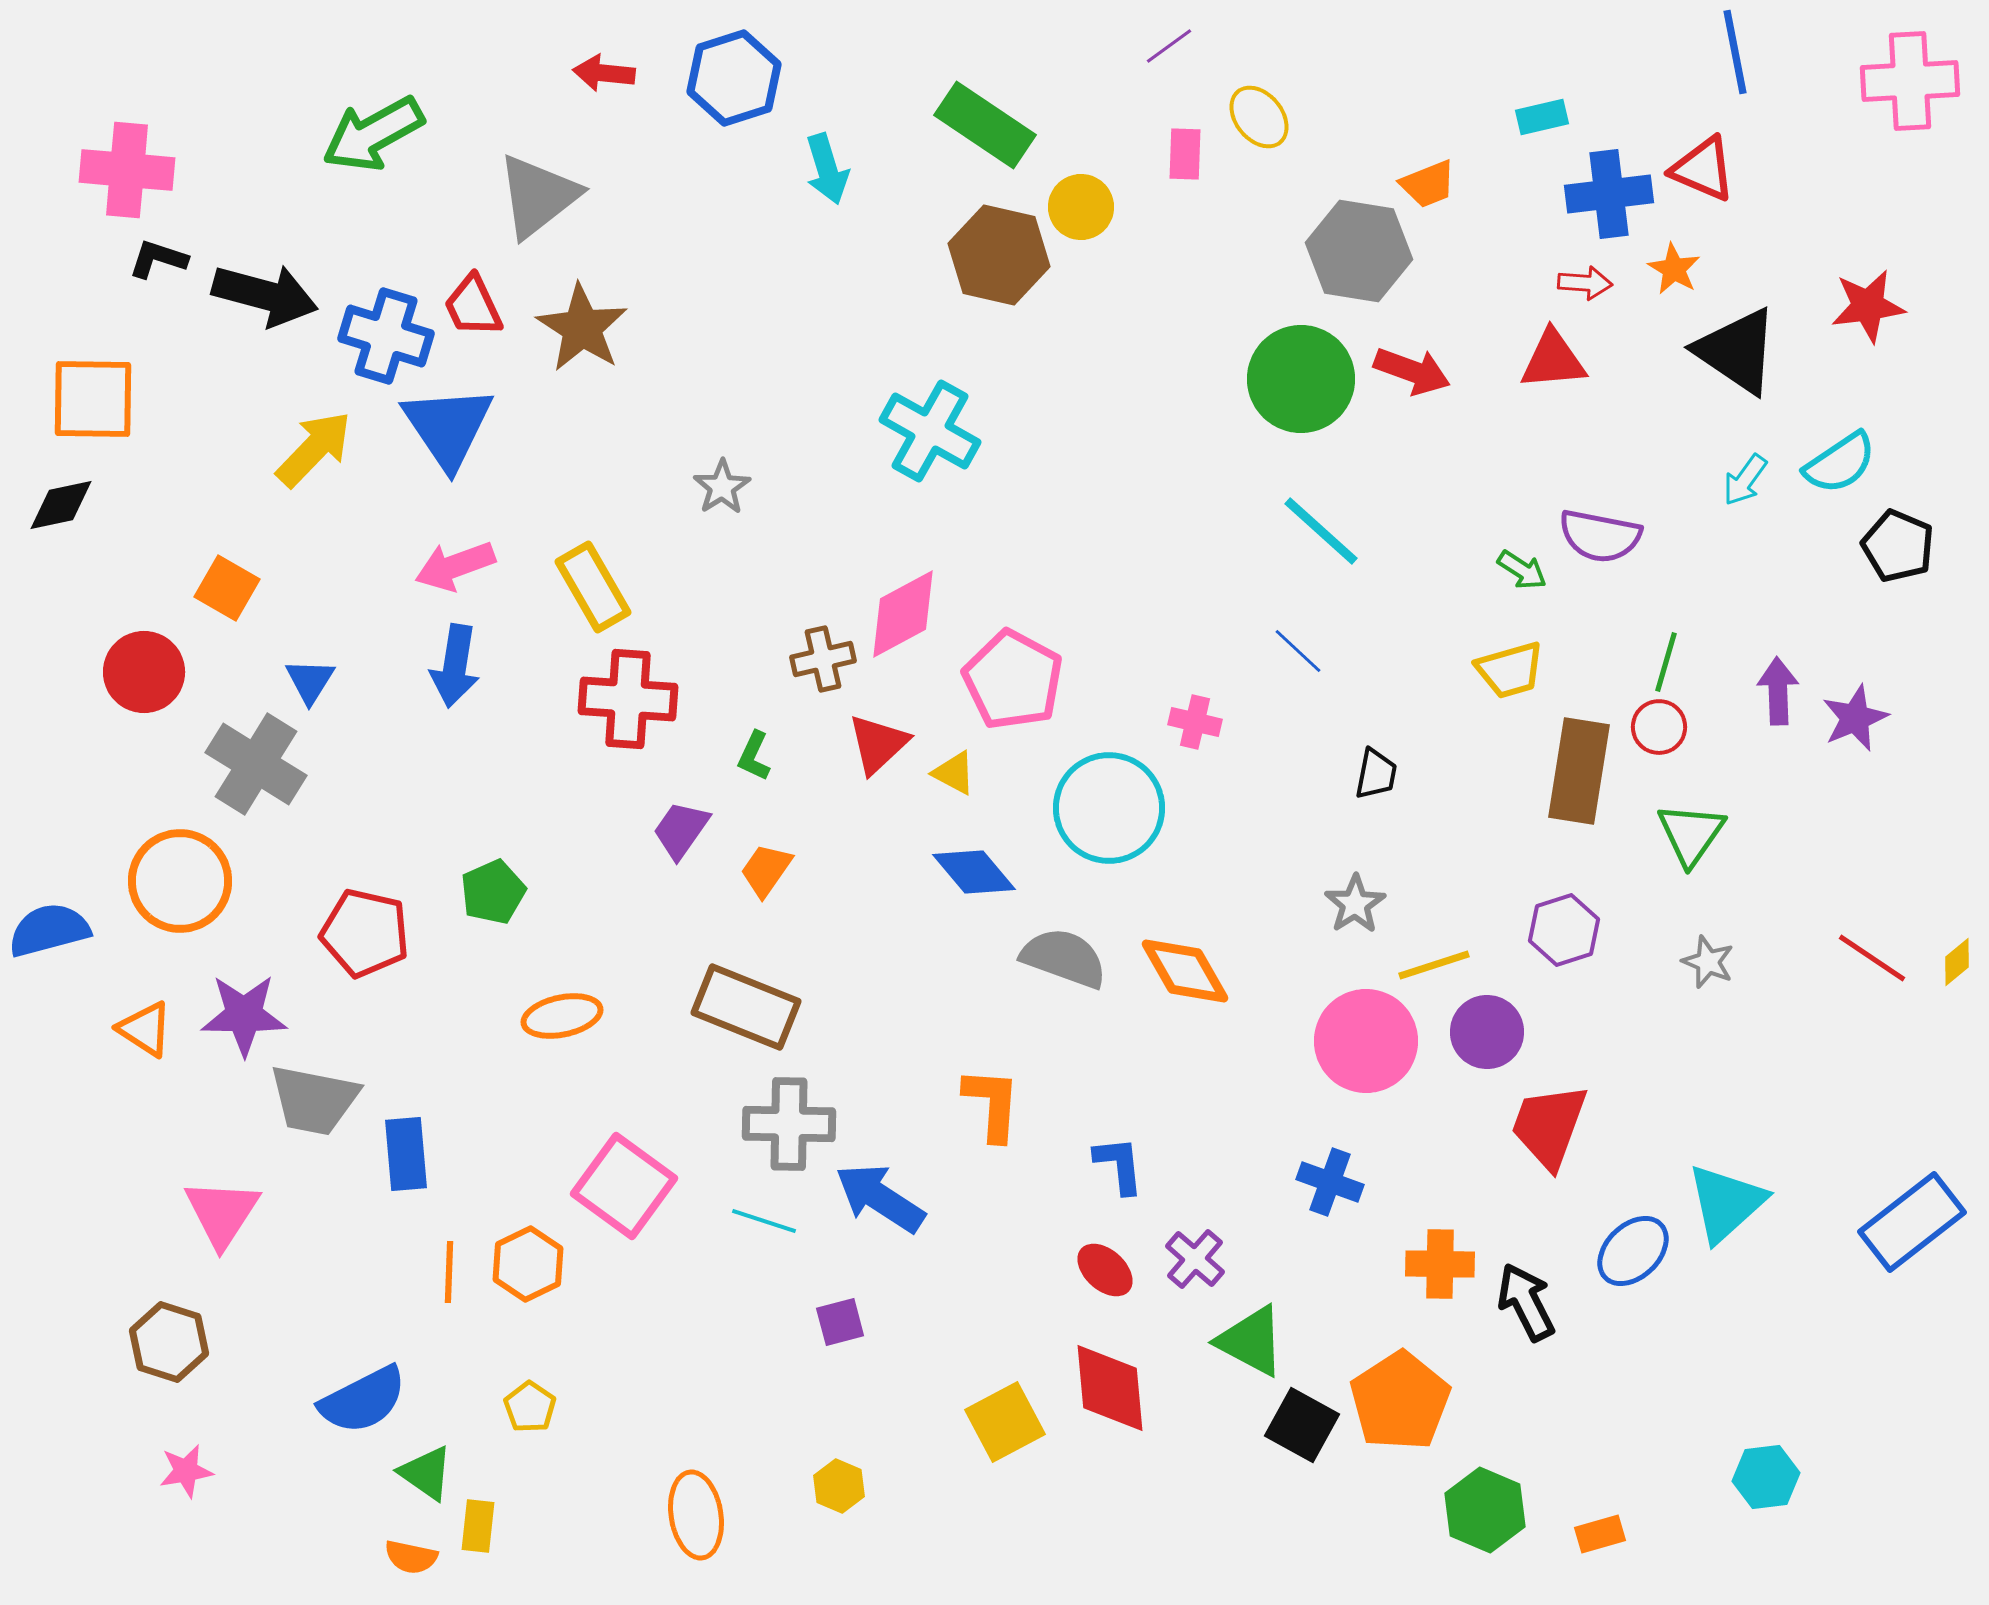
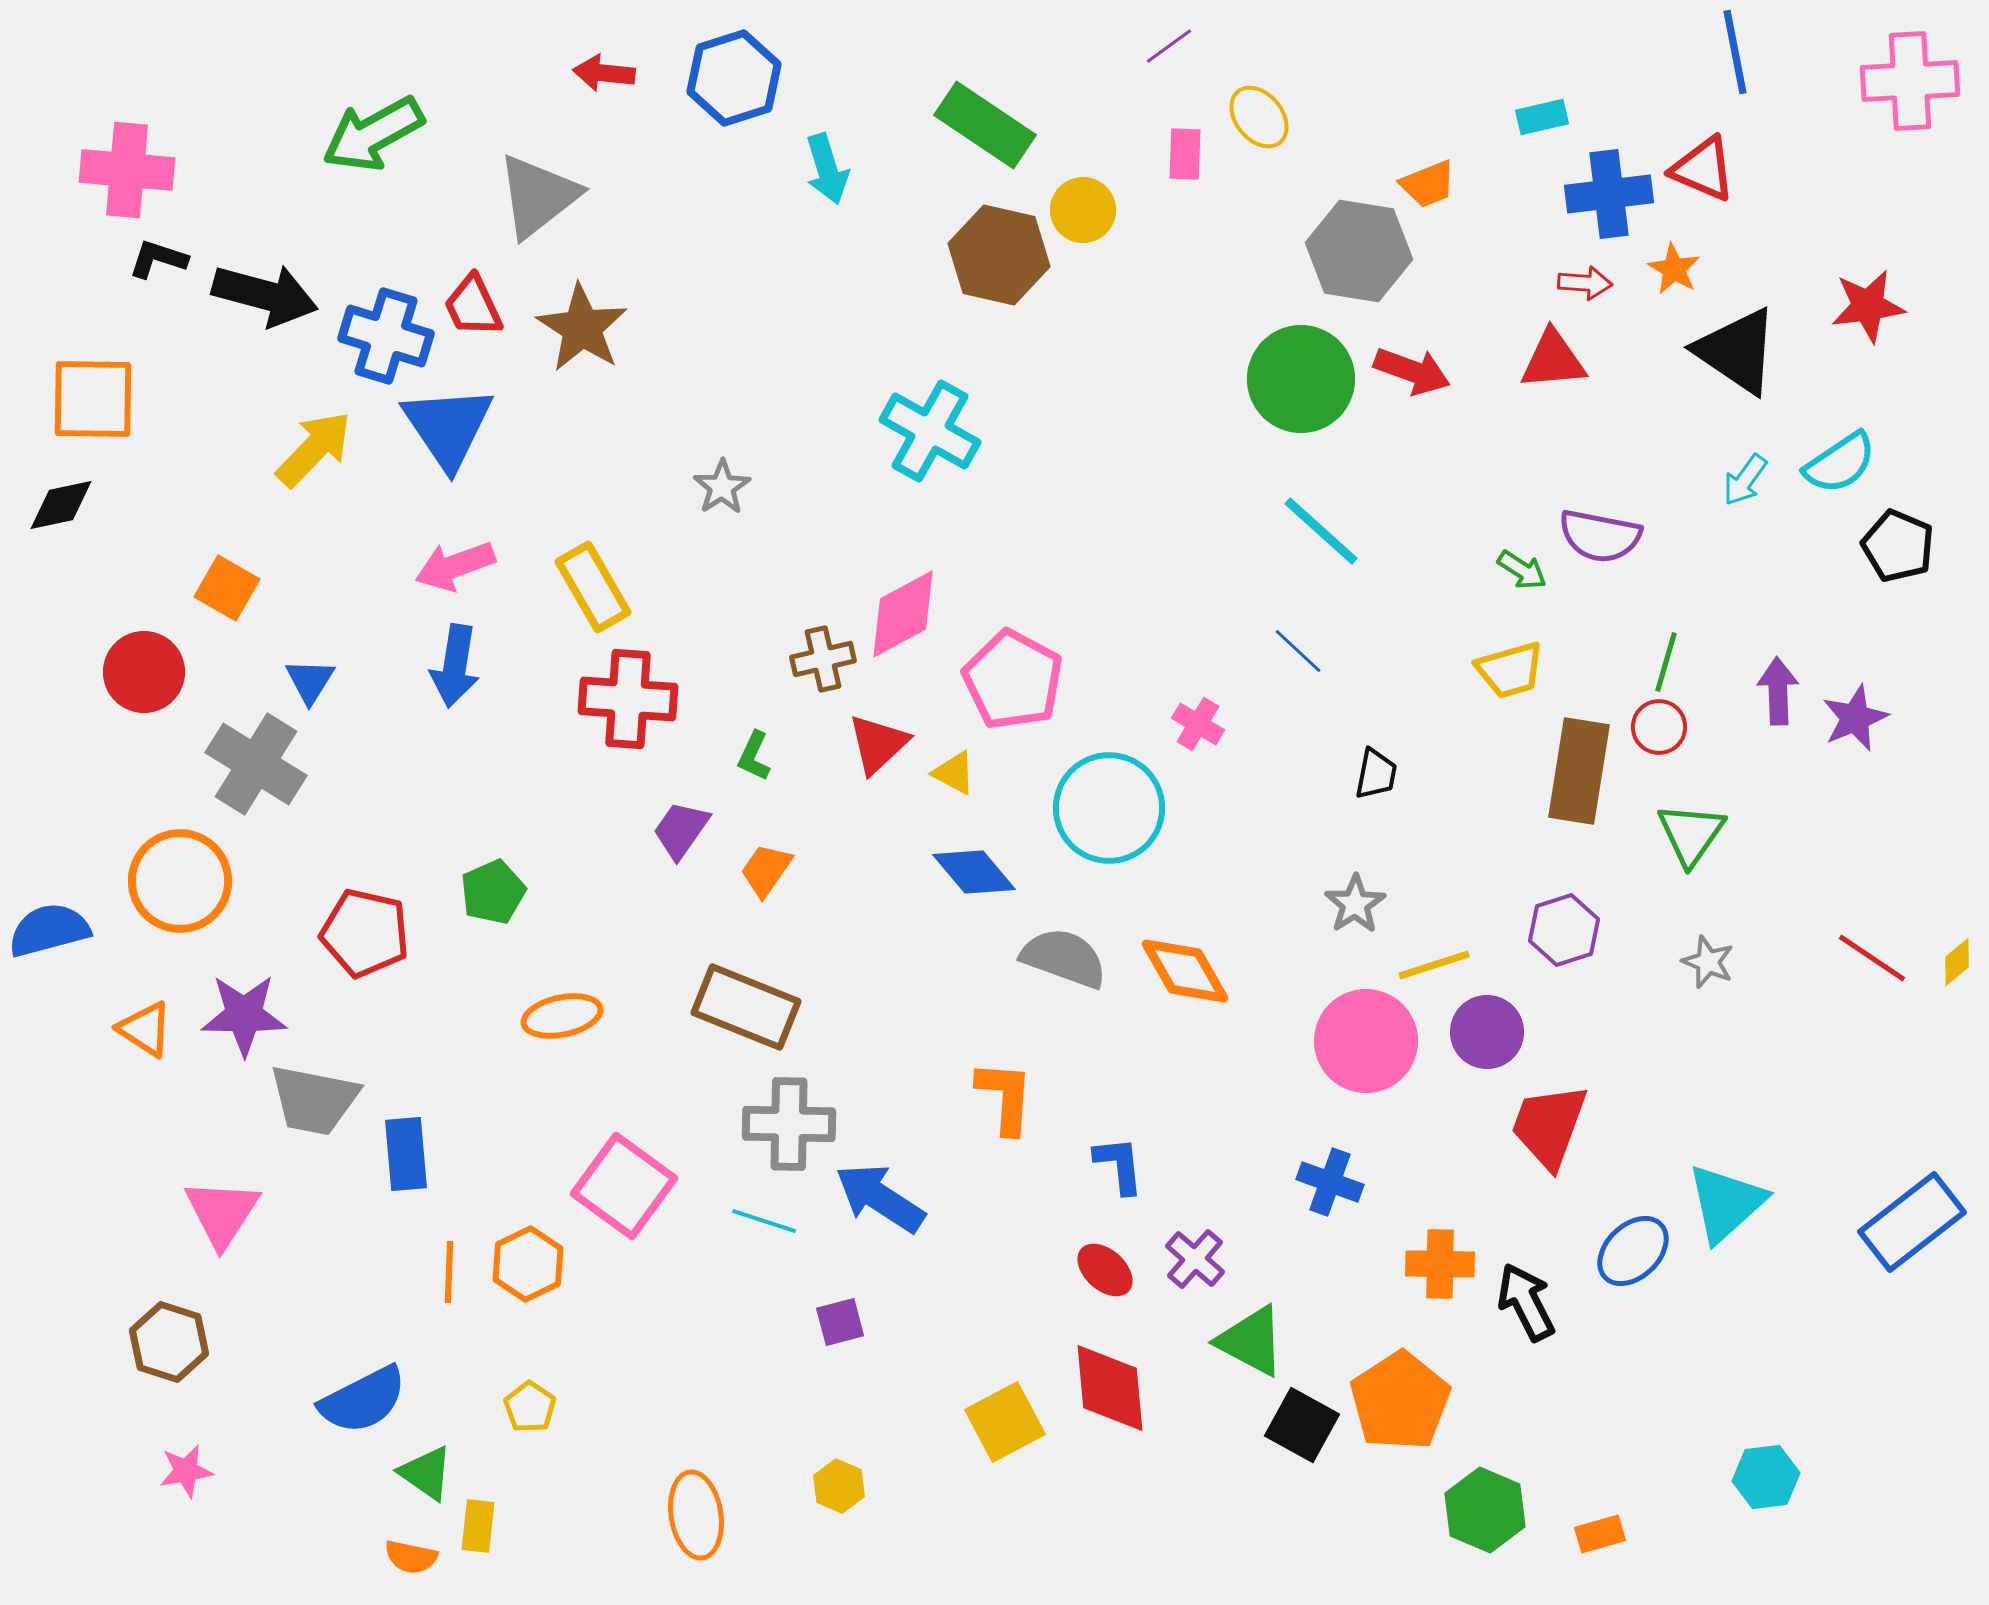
yellow circle at (1081, 207): moved 2 px right, 3 px down
pink cross at (1195, 722): moved 3 px right, 2 px down; rotated 18 degrees clockwise
orange L-shape at (992, 1104): moved 13 px right, 7 px up
